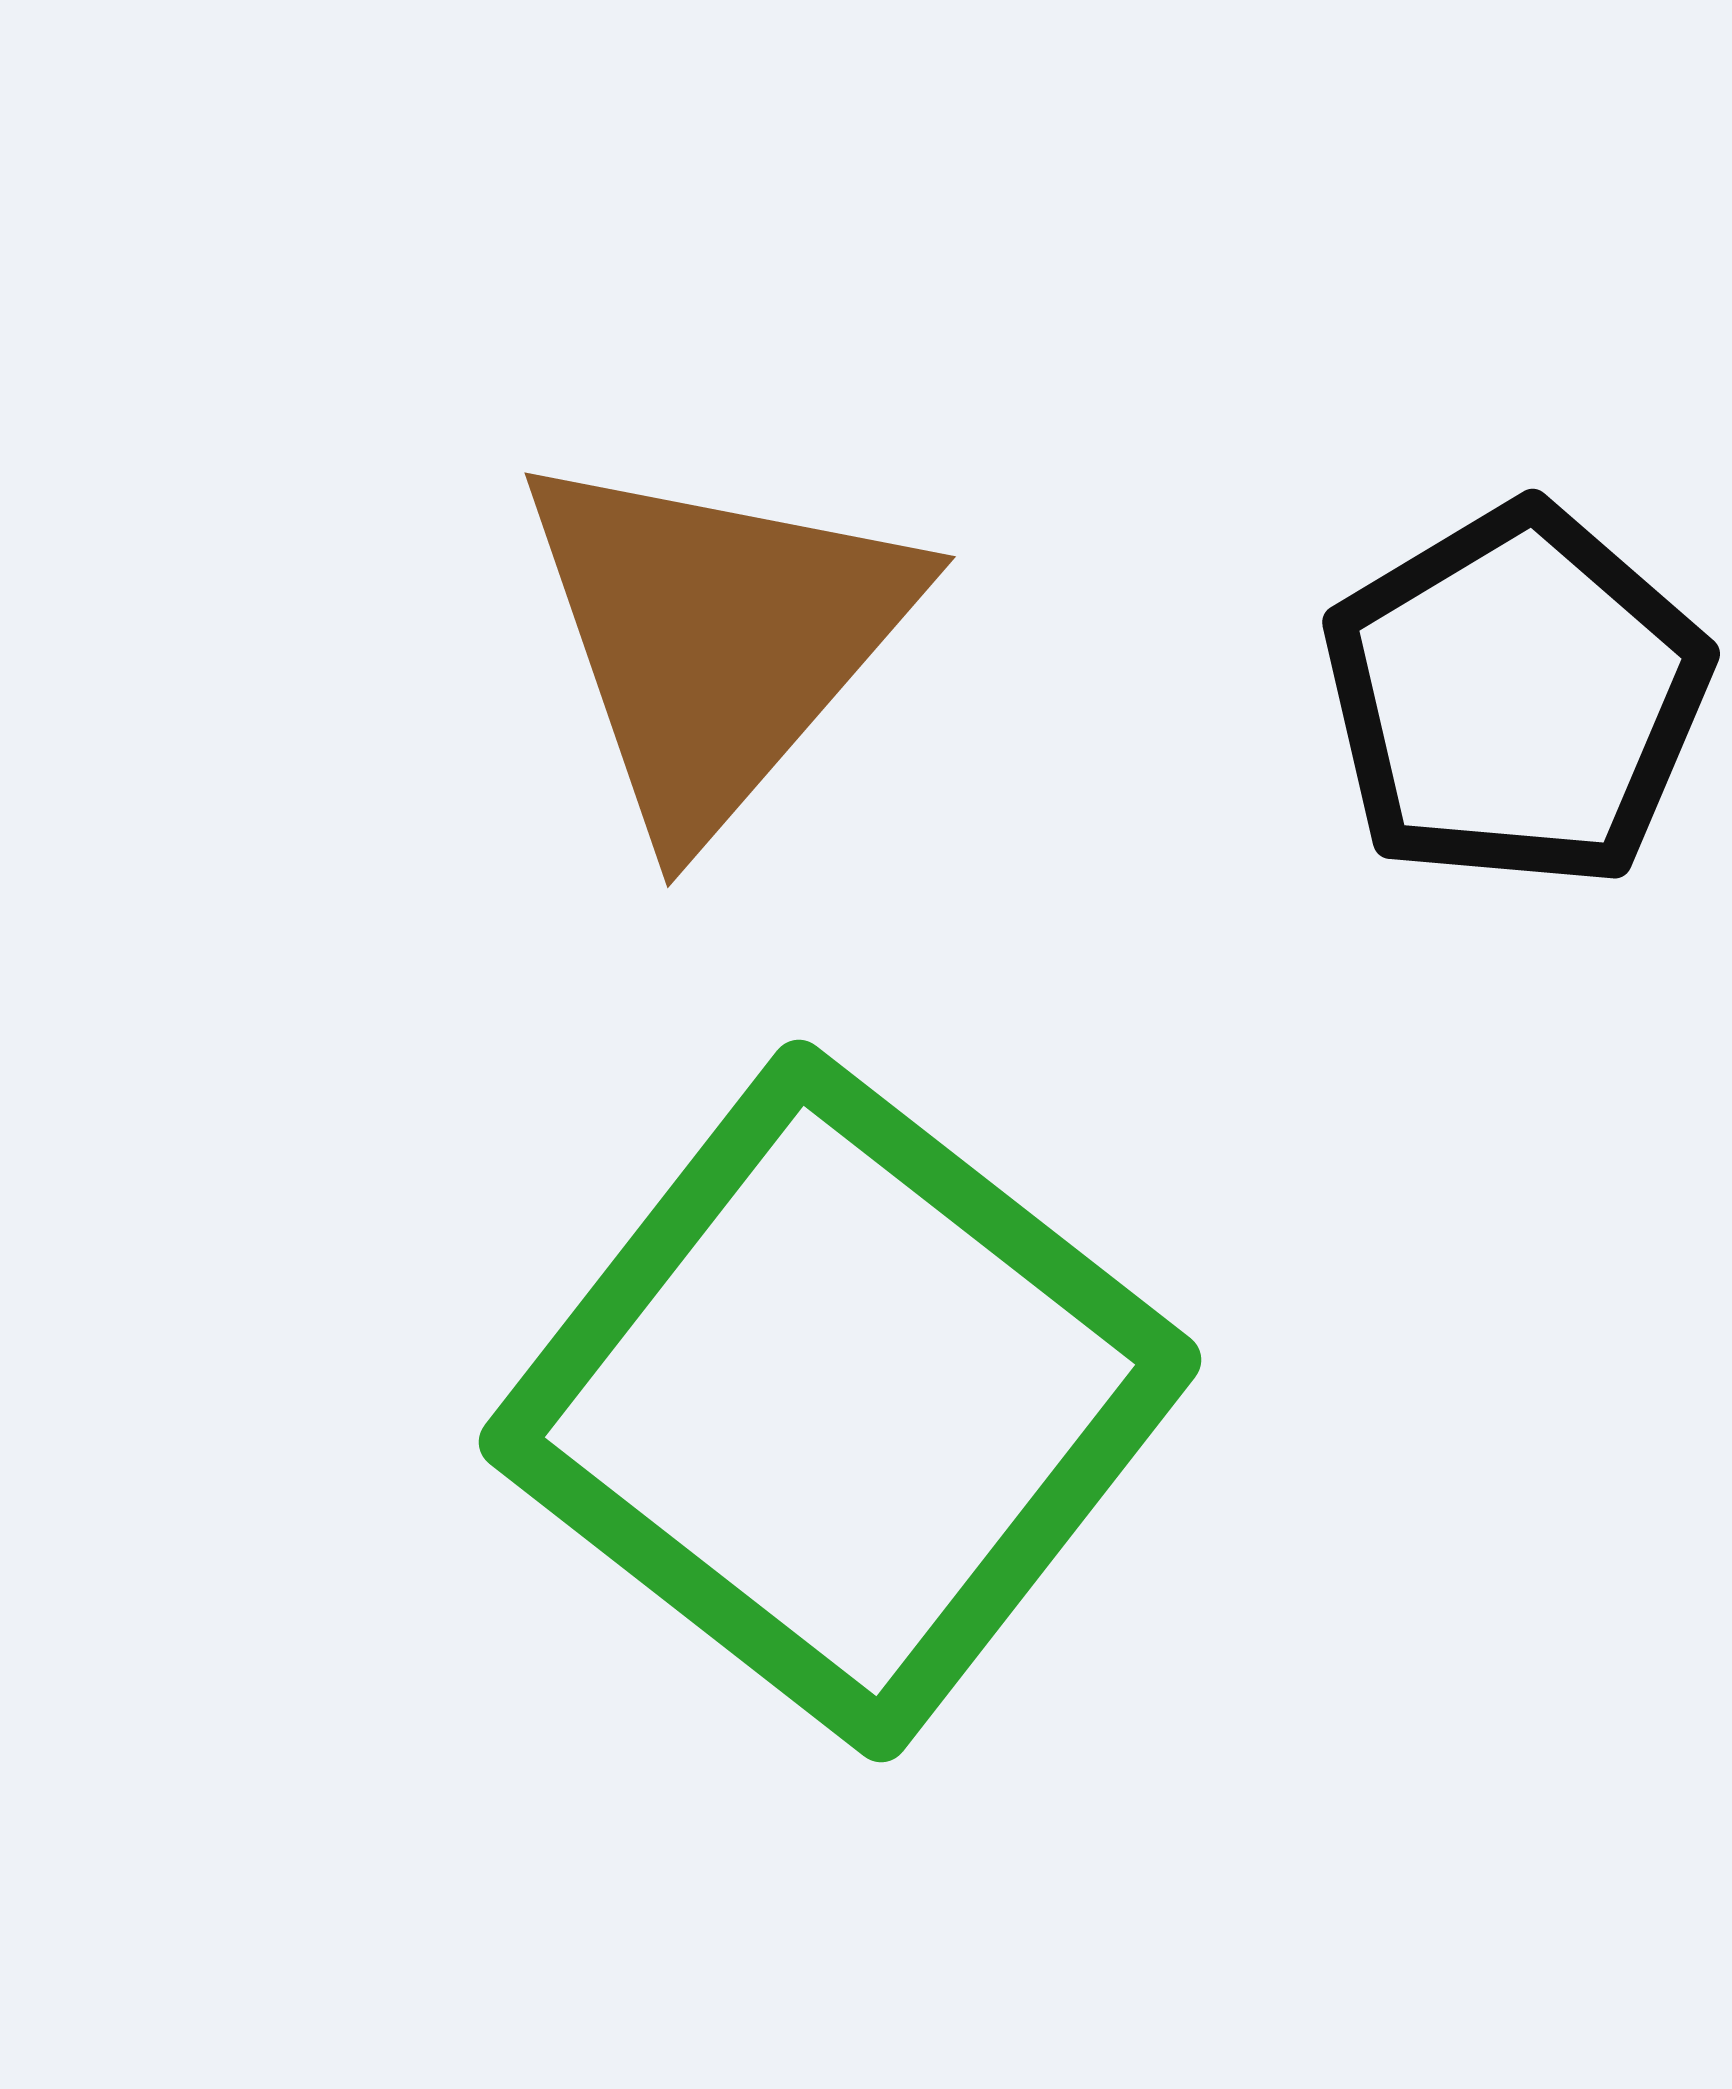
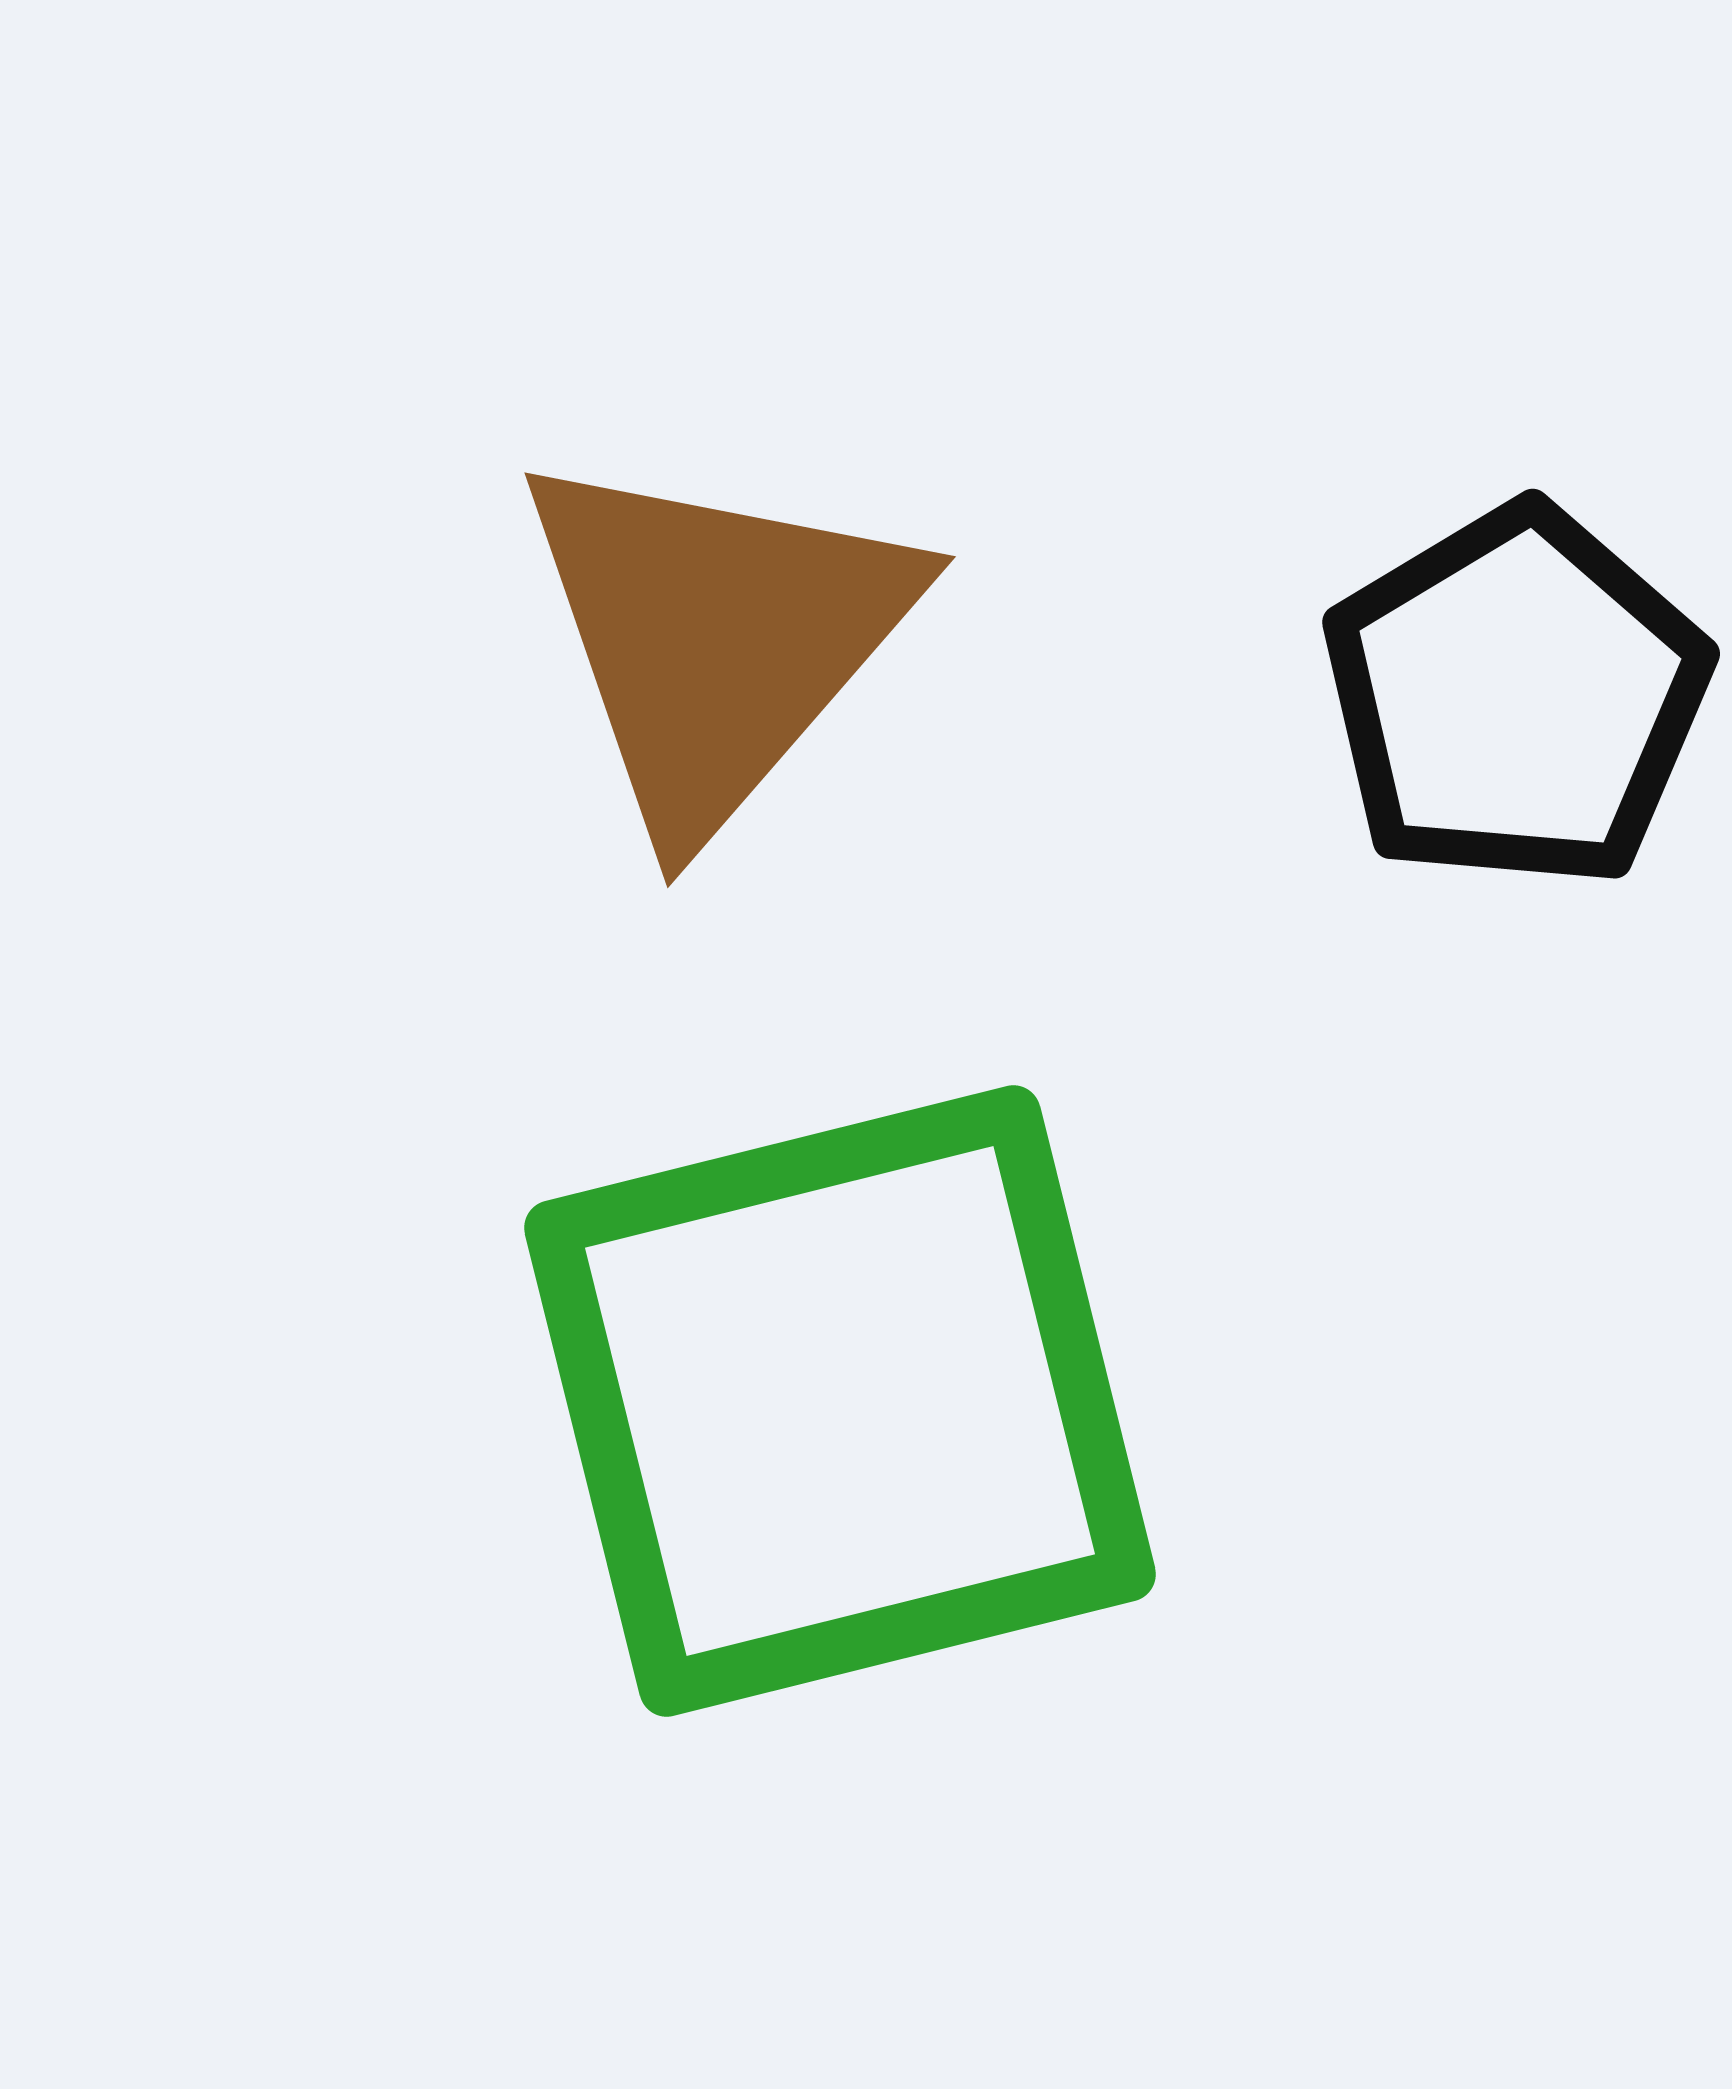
green square: rotated 38 degrees clockwise
